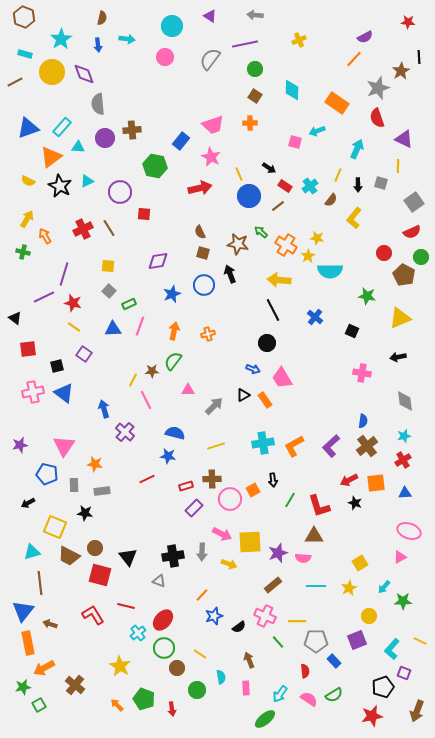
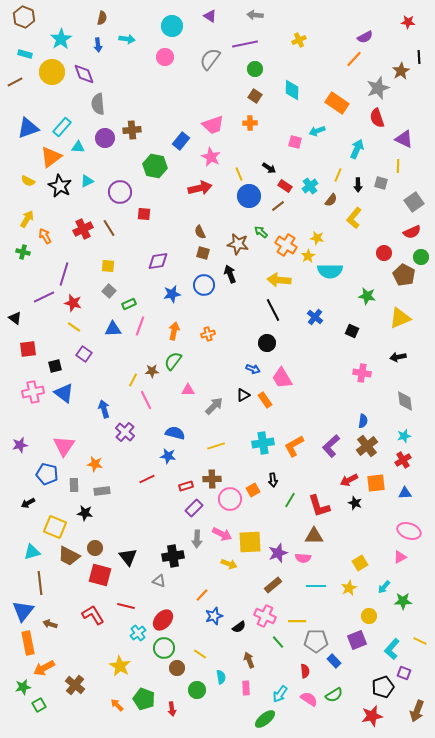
blue star at (172, 294): rotated 12 degrees clockwise
black square at (57, 366): moved 2 px left
gray arrow at (202, 552): moved 5 px left, 13 px up
